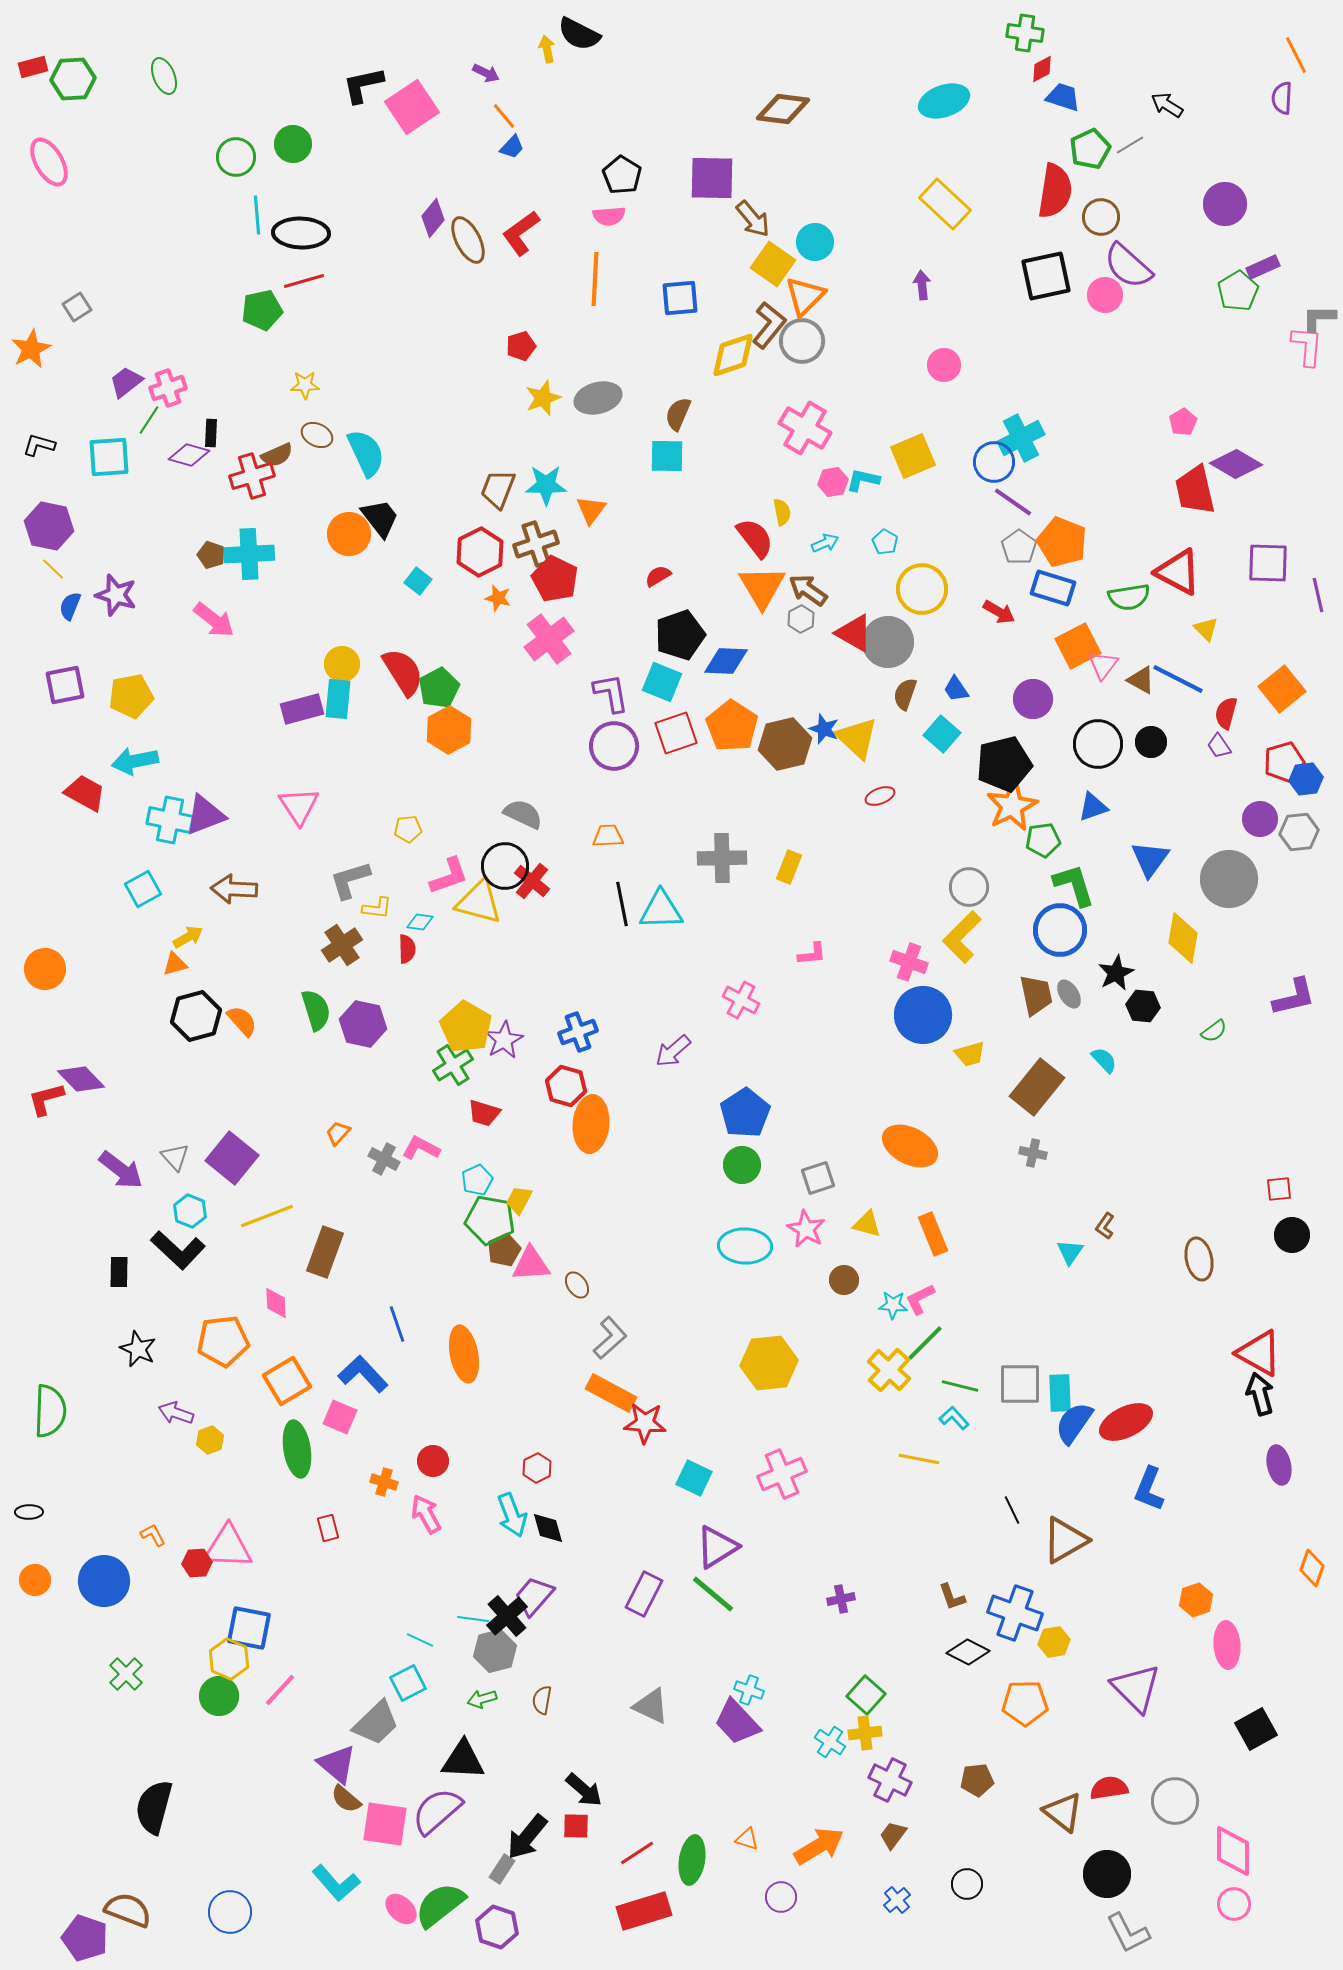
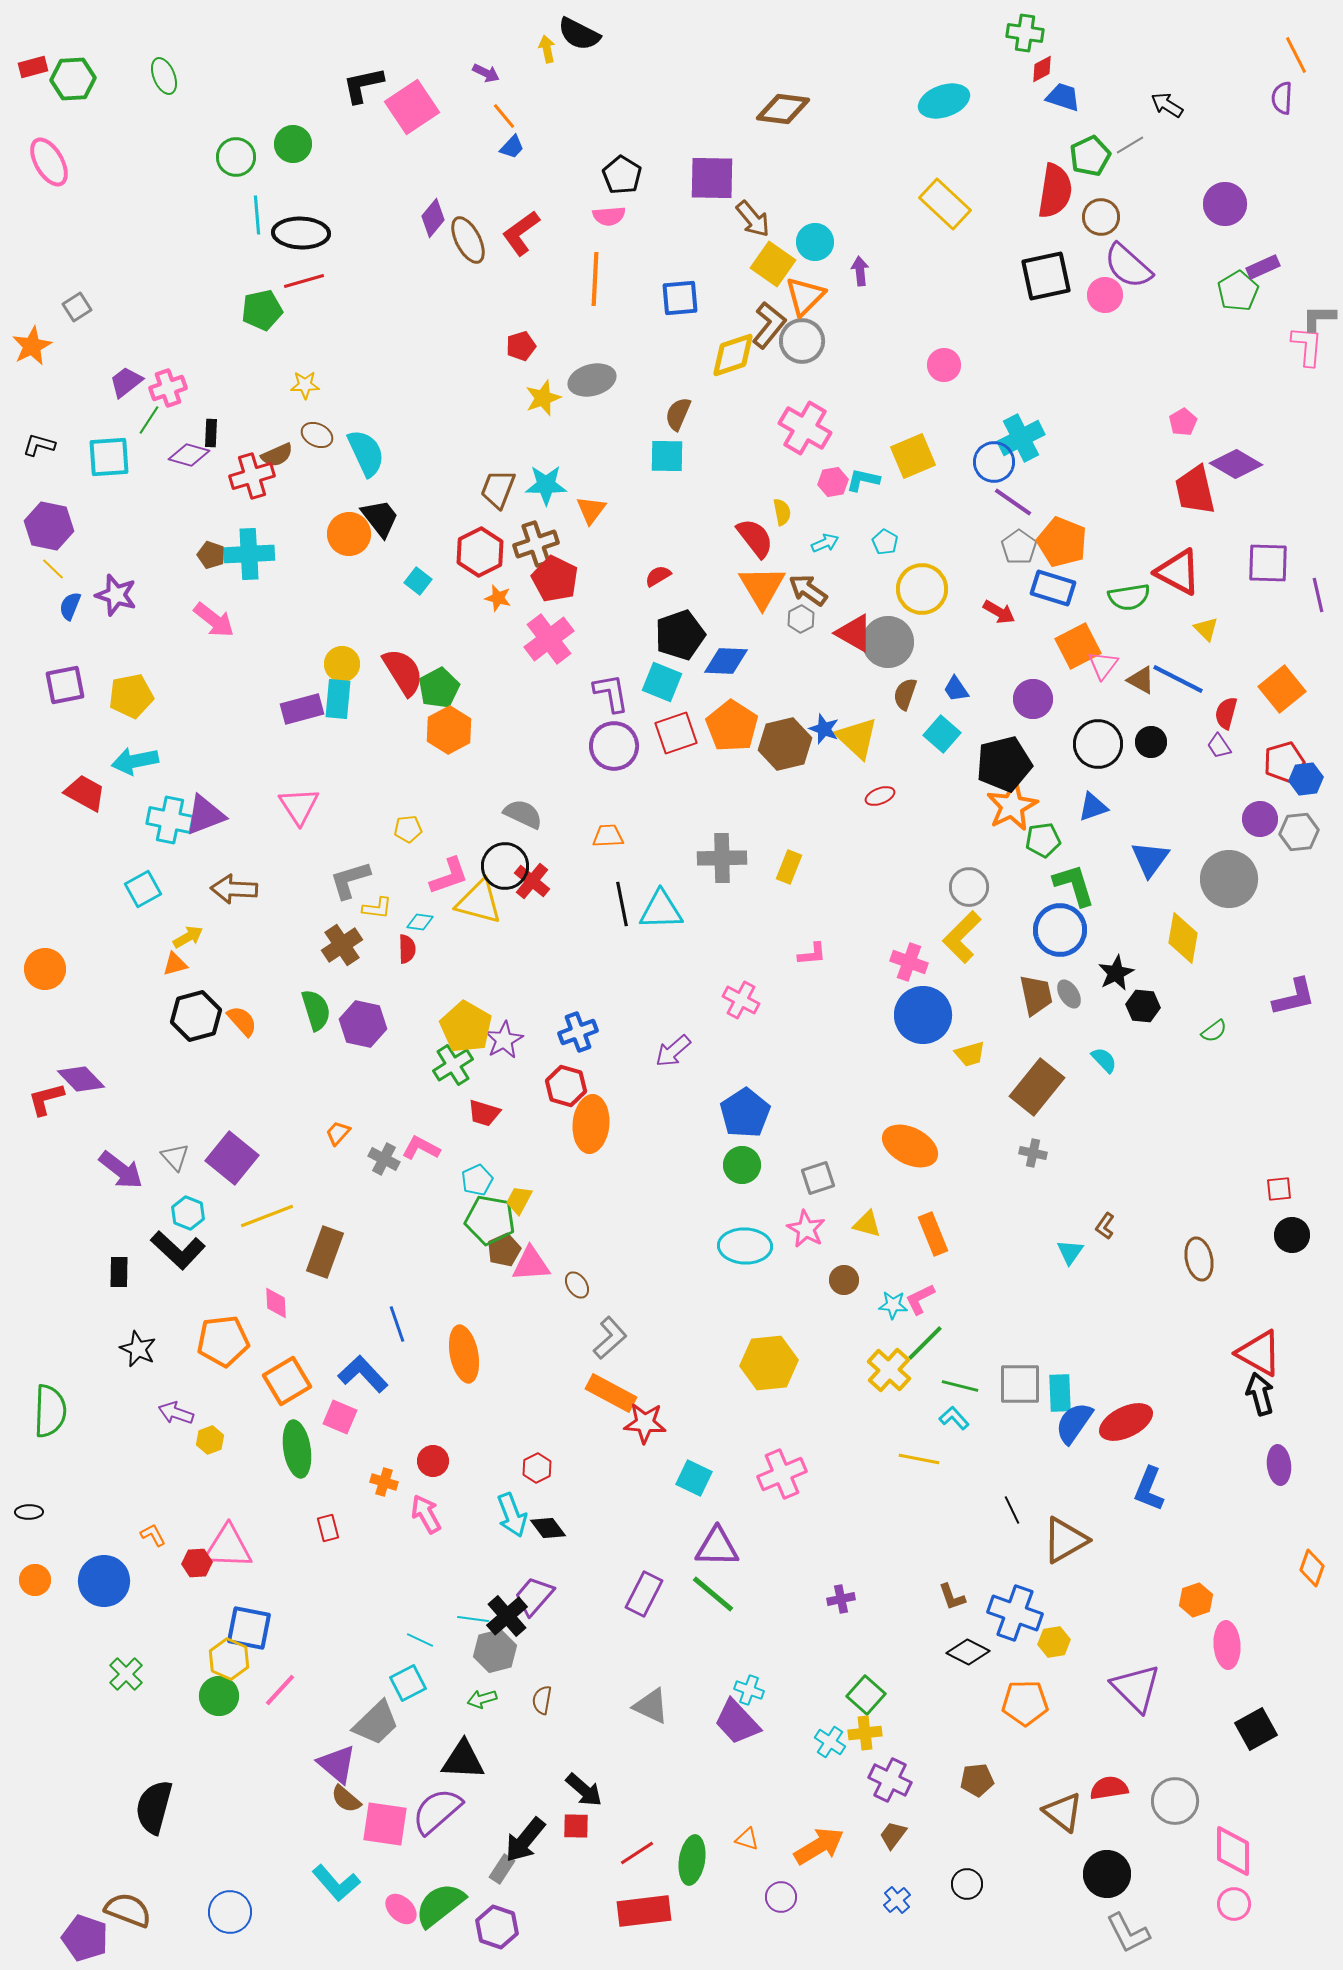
green pentagon at (1090, 149): moved 7 px down
purple arrow at (922, 285): moved 62 px left, 14 px up
orange star at (31, 349): moved 1 px right, 3 px up
gray ellipse at (598, 398): moved 6 px left, 18 px up
cyan hexagon at (190, 1211): moved 2 px left, 2 px down
purple ellipse at (1279, 1465): rotated 6 degrees clockwise
black diamond at (548, 1528): rotated 21 degrees counterclockwise
purple triangle at (717, 1547): rotated 33 degrees clockwise
black arrow at (527, 1837): moved 2 px left, 3 px down
red rectangle at (644, 1911): rotated 10 degrees clockwise
